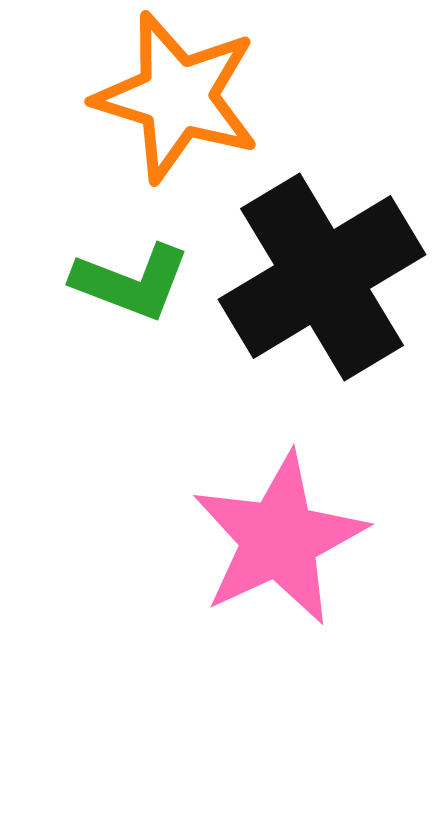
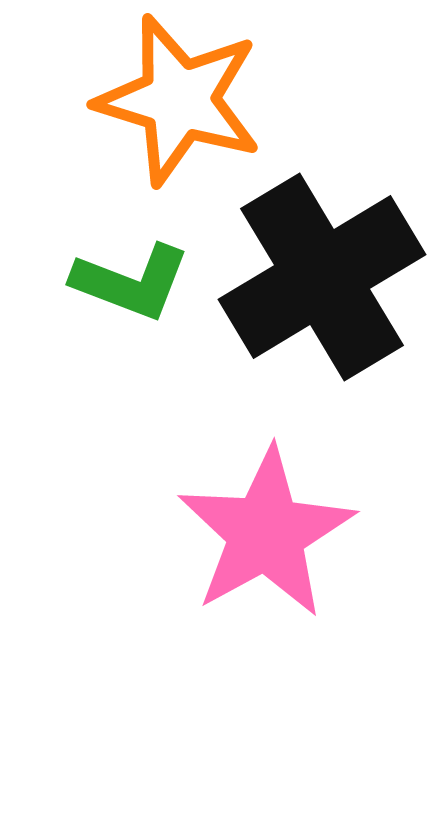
orange star: moved 2 px right, 3 px down
pink star: moved 13 px left, 6 px up; rotated 4 degrees counterclockwise
